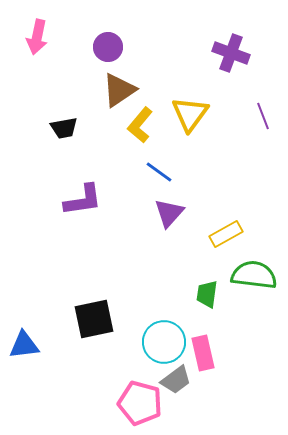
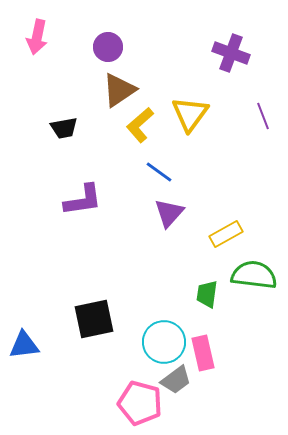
yellow L-shape: rotated 9 degrees clockwise
